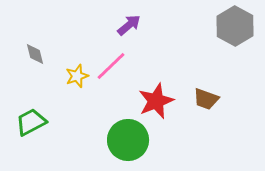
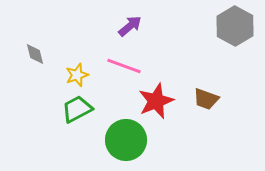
purple arrow: moved 1 px right, 1 px down
pink line: moved 13 px right; rotated 64 degrees clockwise
yellow star: moved 1 px up
green trapezoid: moved 46 px right, 13 px up
green circle: moved 2 px left
